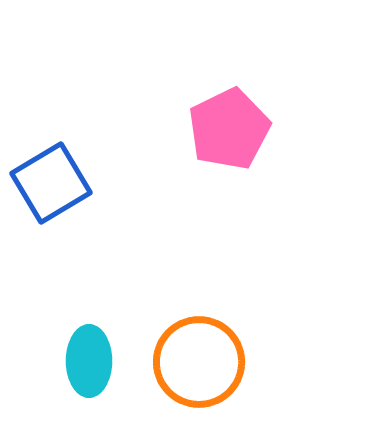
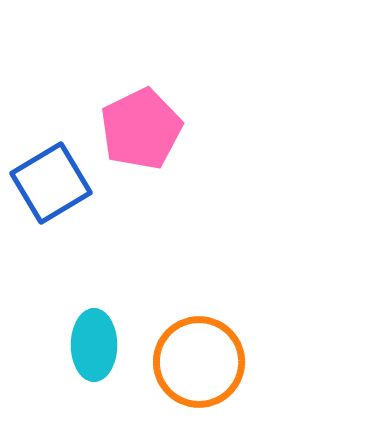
pink pentagon: moved 88 px left
cyan ellipse: moved 5 px right, 16 px up
